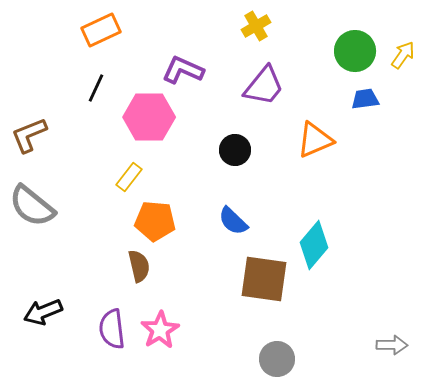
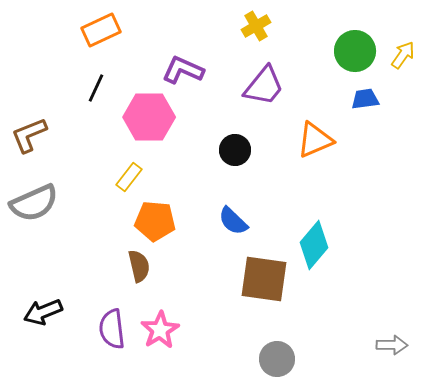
gray semicircle: moved 2 px right, 3 px up; rotated 63 degrees counterclockwise
